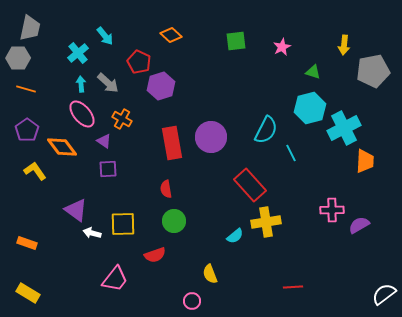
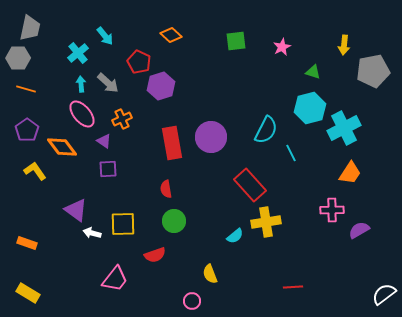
orange cross at (122, 119): rotated 36 degrees clockwise
orange trapezoid at (365, 161): moved 15 px left, 12 px down; rotated 30 degrees clockwise
purple semicircle at (359, 225): moved 5 px down
